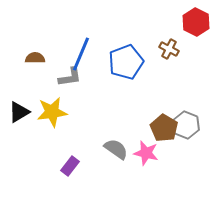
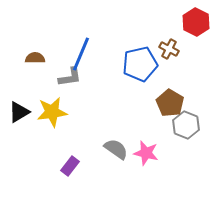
blue pentagon: moved 14 px right, 2 px down; rotated 8 degrees clockwise
brown pentagon: moved 6 px right, 25 px up
